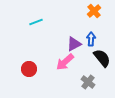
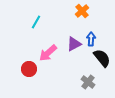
orange cross: moved 12 px left
cyan line: rotated 40 degrees counterclockwise
pink arrow: moved 17 px left, 9 px up
